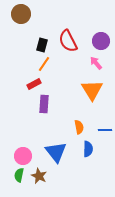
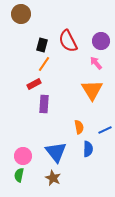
blue line: rotated 24 degrees counterclockwise
brown star: moved 14 px right, 2 px down
